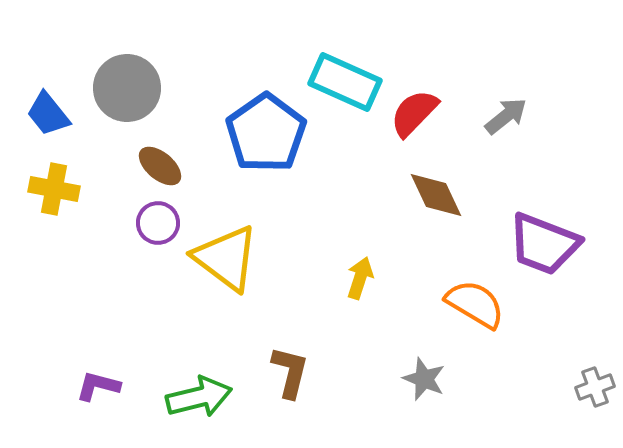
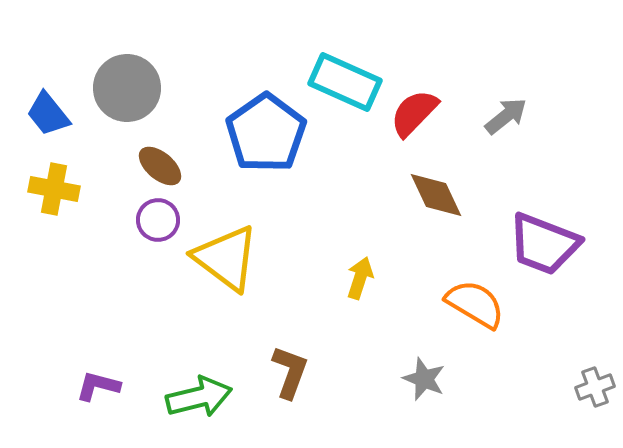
purple circle: moved 3 px up
brown L-shape: rotated 6 degrees clockwise
